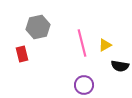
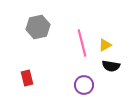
red rectangle: moved 5 px right, 24 px down
black semicircle: moved 9 px left
